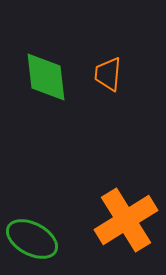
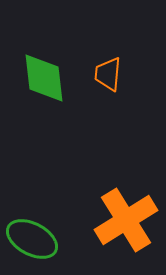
green diamond: moved 2 px left, 1 px down
